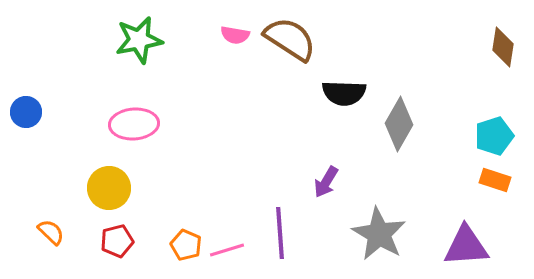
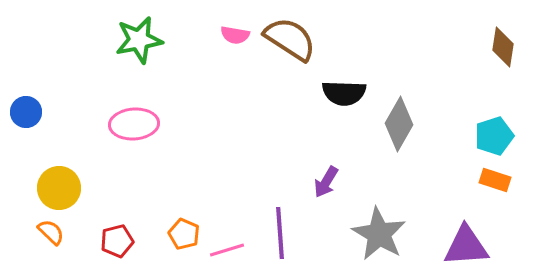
yellow circle: moved 50 px left
orange pentagon: moved 2 px left, 11 px up
